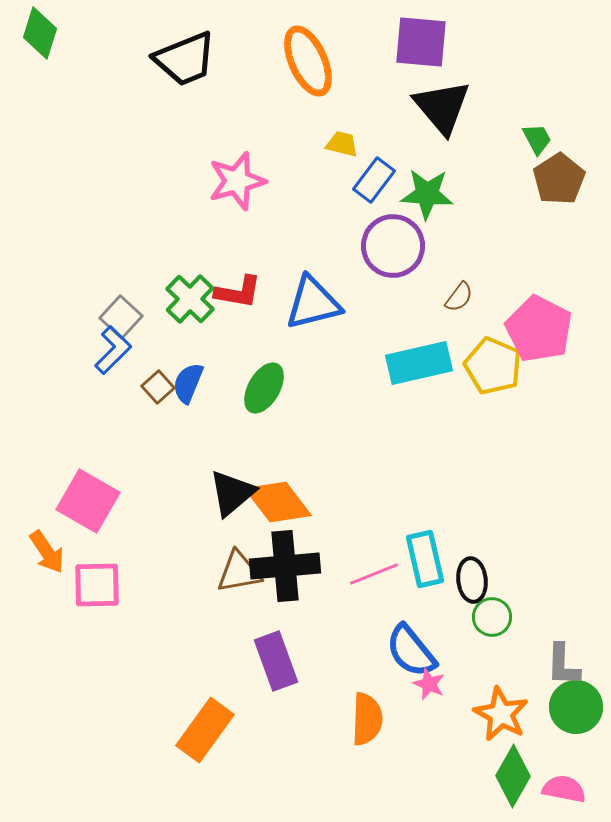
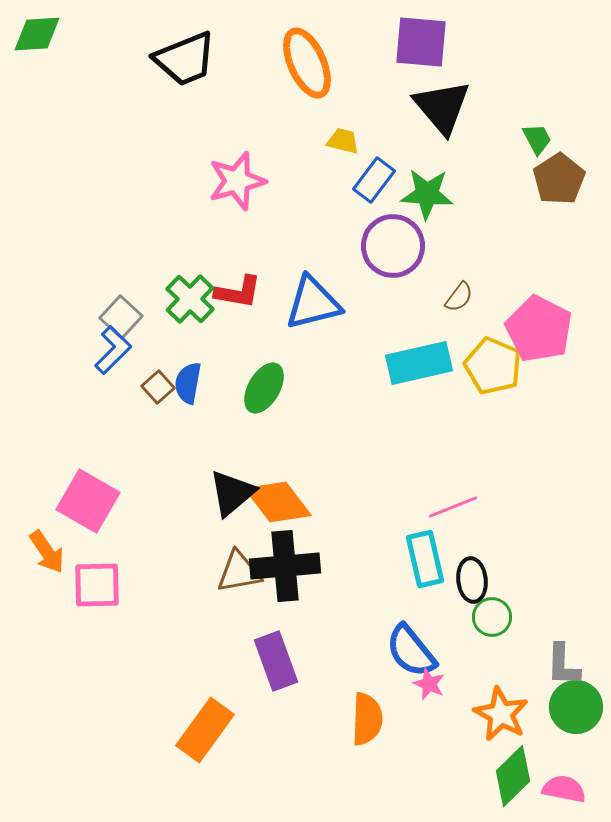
green diamond at (40, 33): moved 3 px left, 1 px down; rotated 69 degrees clockwise
orange ellipse at (308, 61): moved 1 px left, 2 px down
yellow trapezoid at (342, 144): moved 1 px right, 3 px up
blue semicircle at (188, 383): rotated 12 degrees counterclockwise
pink line at (374, 574): moved 79 px right, 67 px up
green diamond at (513, 776): rotated 16 degrees clockwise
